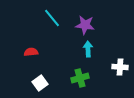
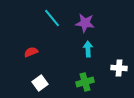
purple star: moved 2 px up
red semicircle: rotated 16 degrees counterclockwise
white cross: moved 1 px left, 1 px down
green cross: moved 5 px right, 4 px down
